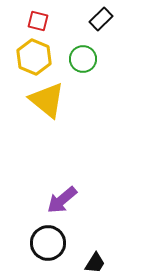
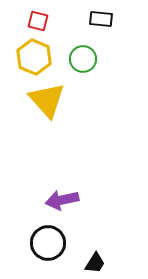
black rectangle: rotated 50 degrees clockwise
yellow triangle: rotated 9 degrees clockwise
purple arrow: rotated 28 degrees clockwise
